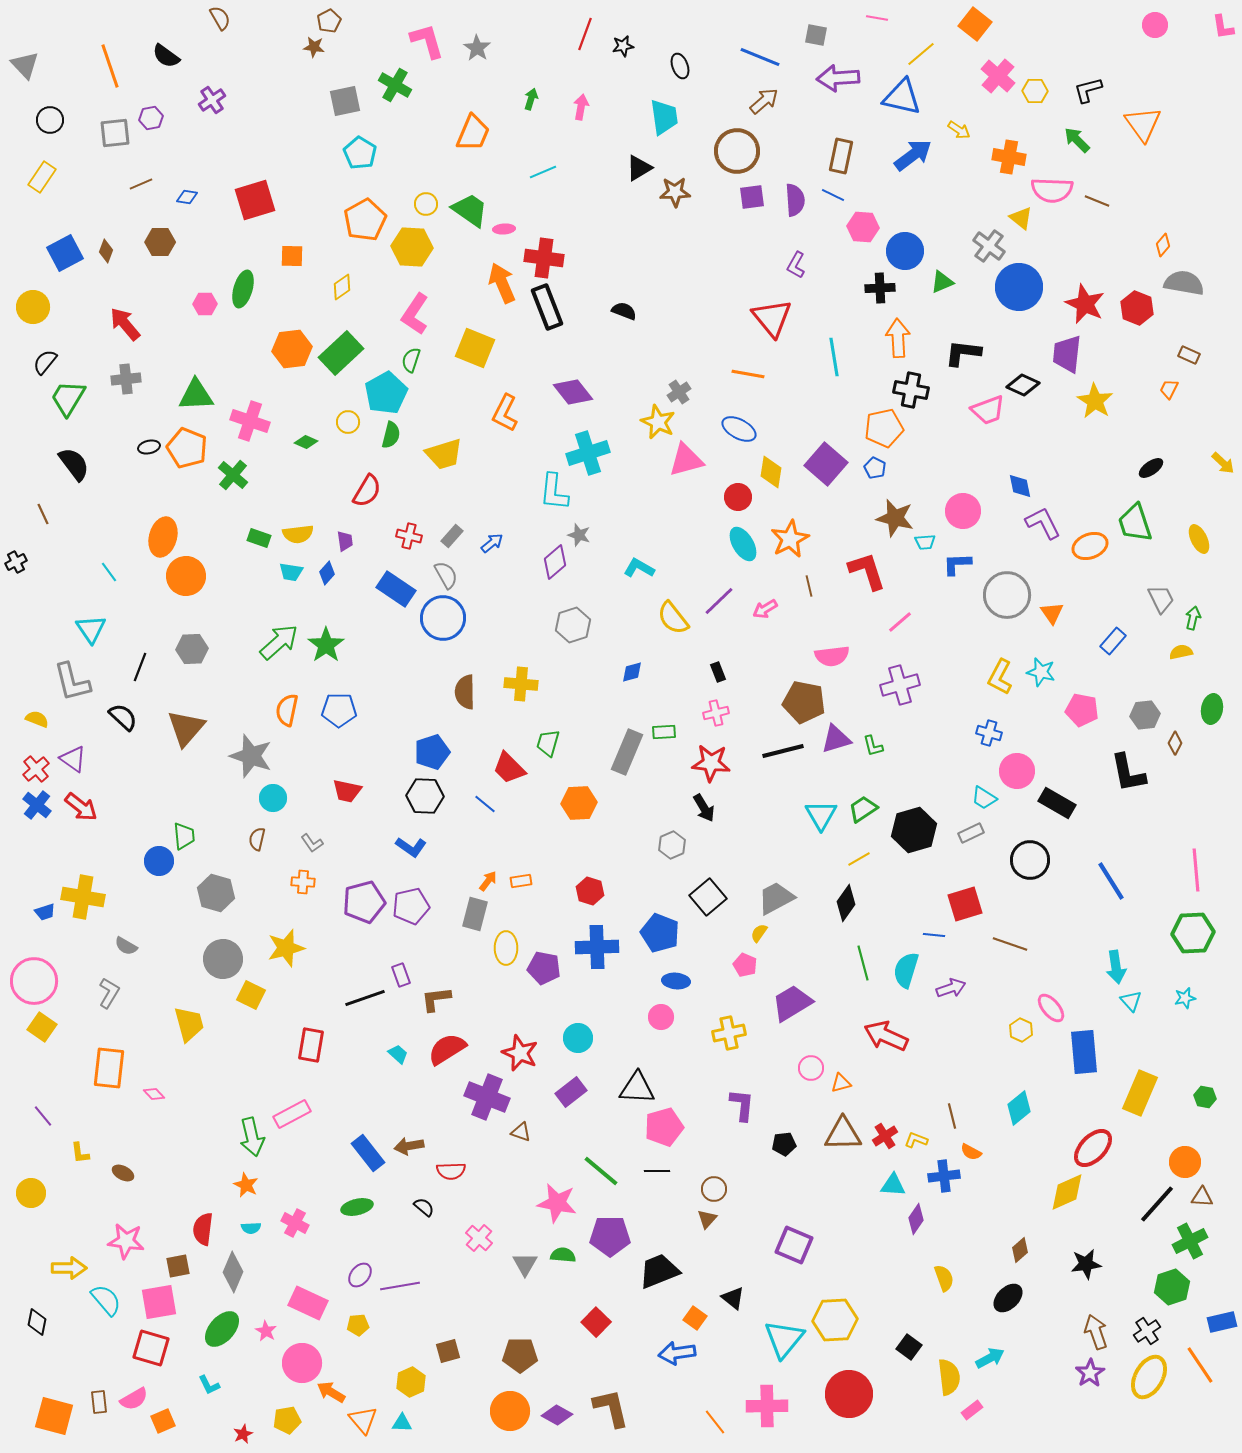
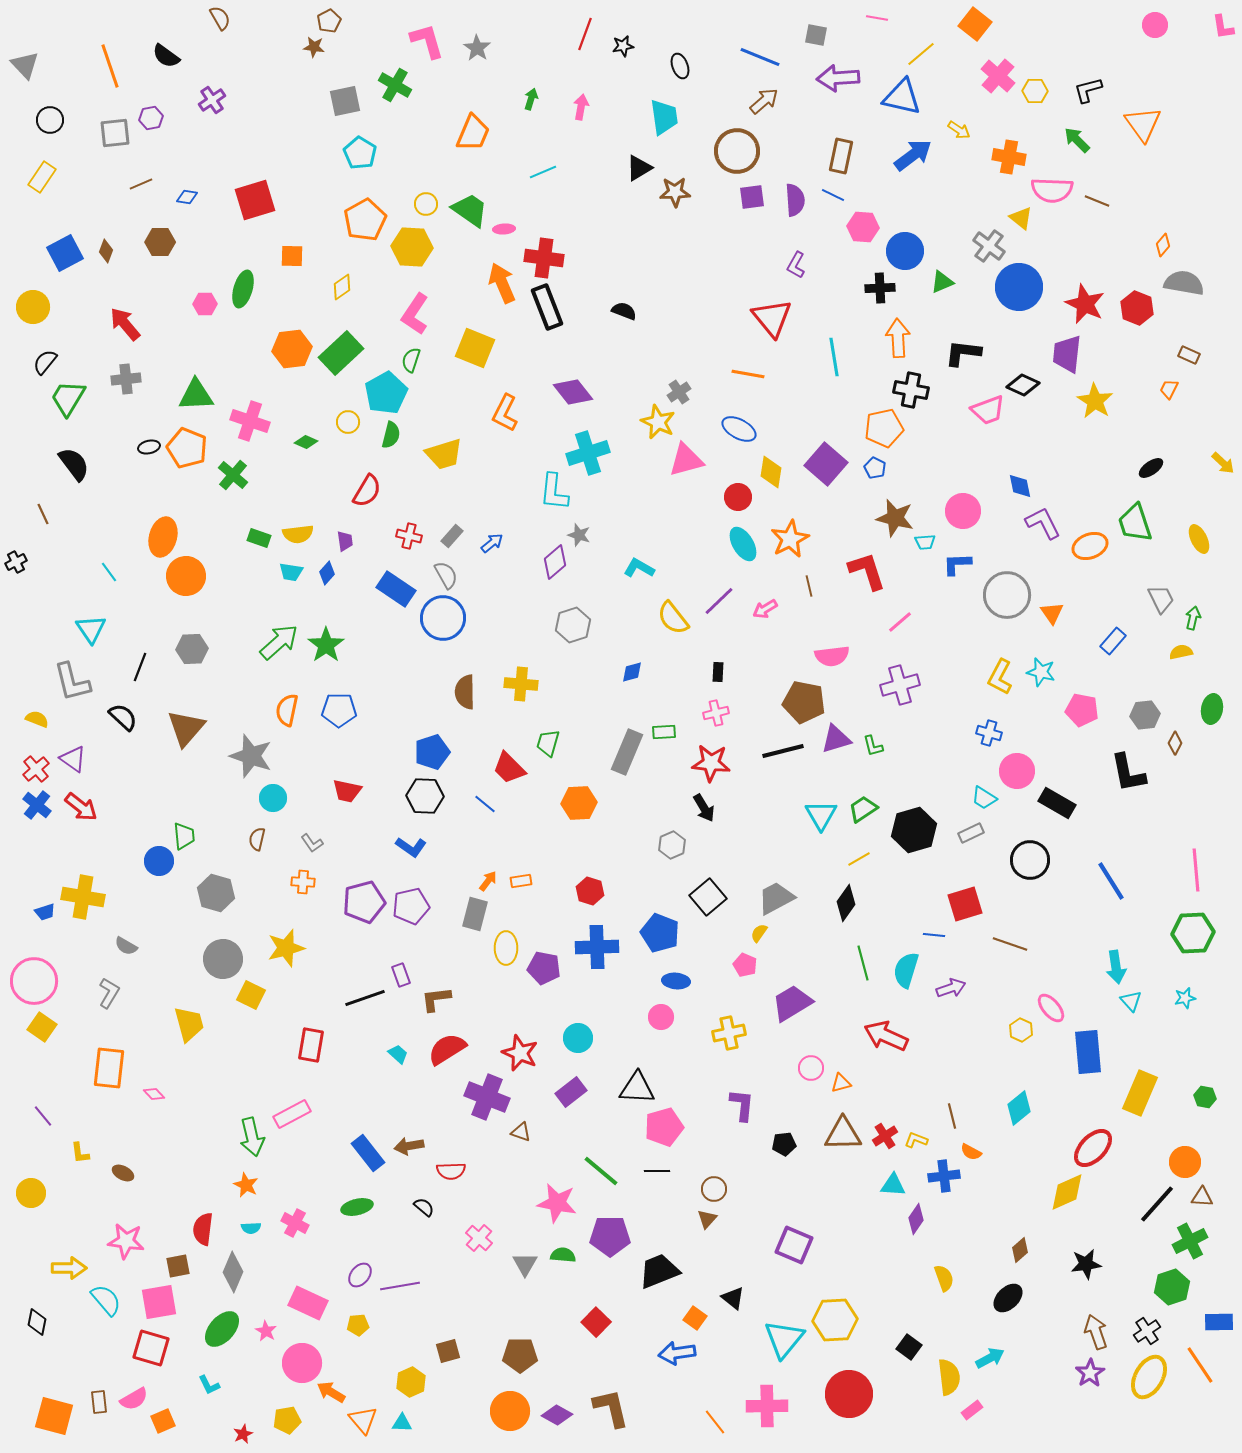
black rectangle at (718, 672): rotated 24 degrees clockwise
blue rectangle at (1084, 1052): moved 4 px right
blue rectangle at (1222, 1322): moved 3 px left; rotated 12 degrees clockwise
